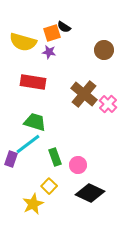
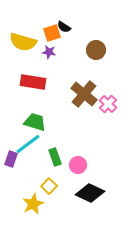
brown circle: moved 8 px left
